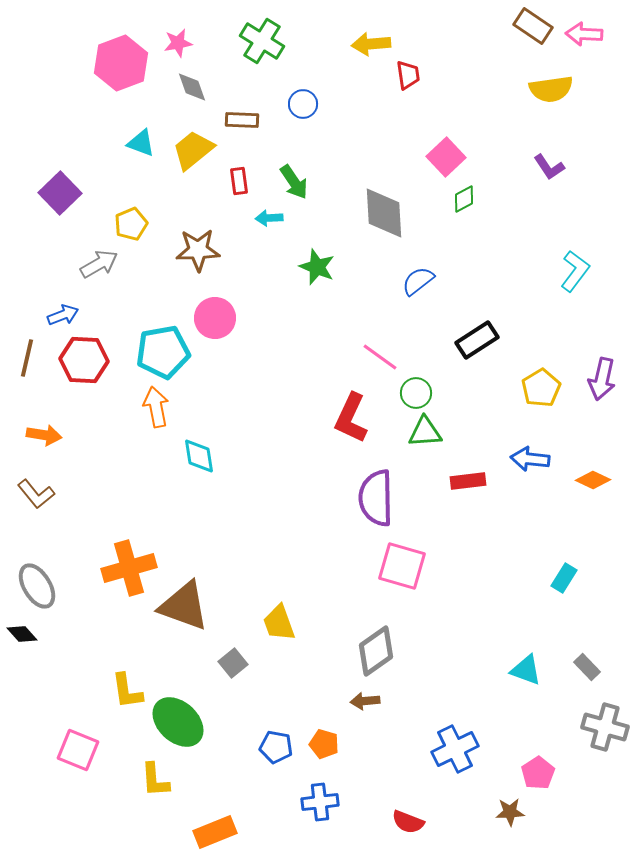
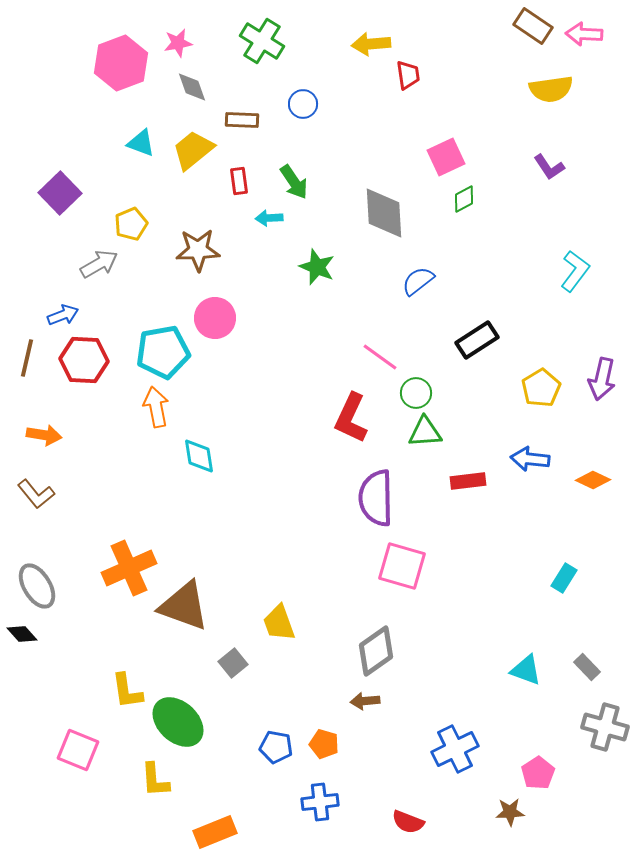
pink square at (446, 157): rotated 18 degrees clockwise
orange cross at (129, 568): rotated 8 degrees counterclockwise
